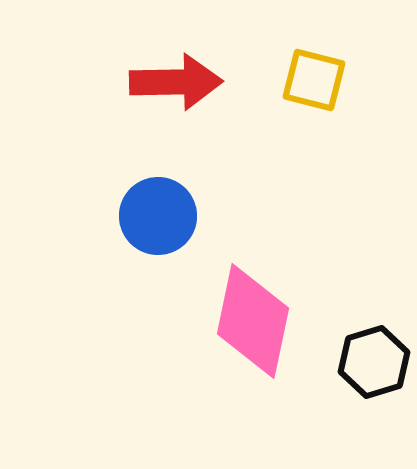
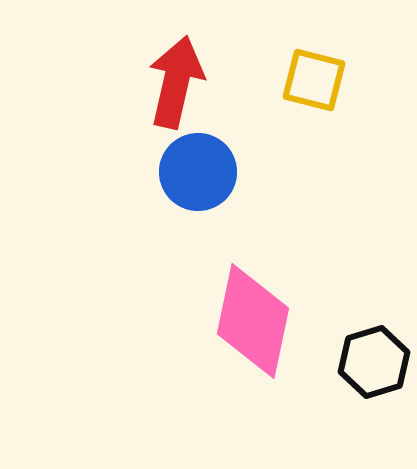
red arrow: rotated 76 degrees counterclockwise
blue circle: moved 40 px right, 44 px up
